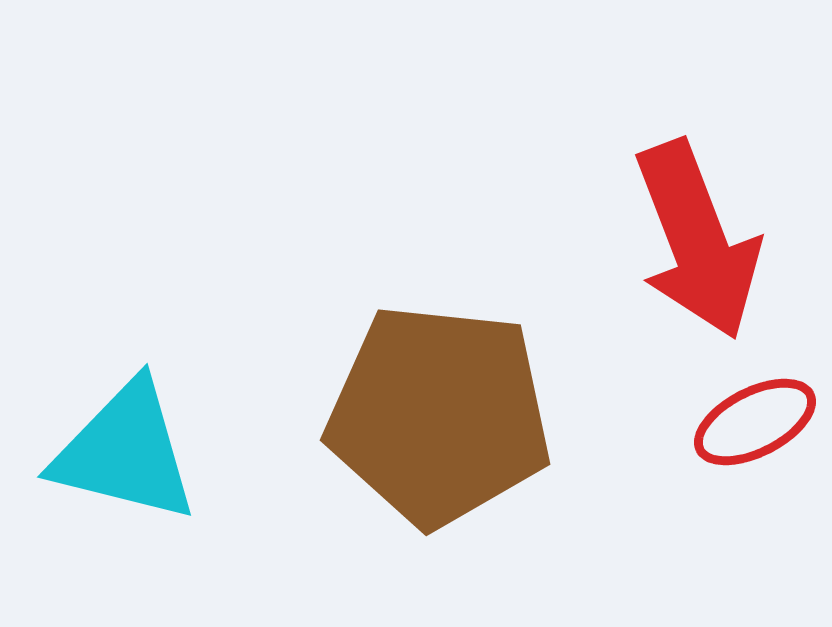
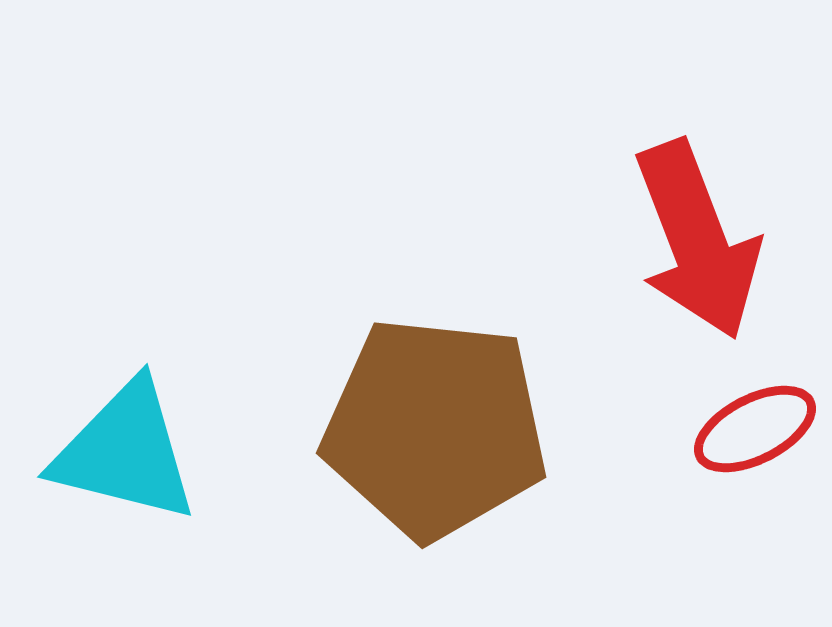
brown pentagon: moved 4 px left, 13 px down
red ellipse: moved 7 px down
